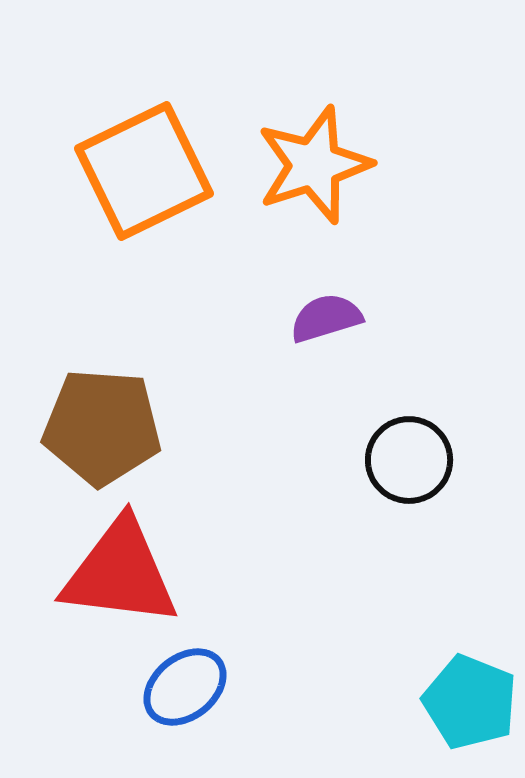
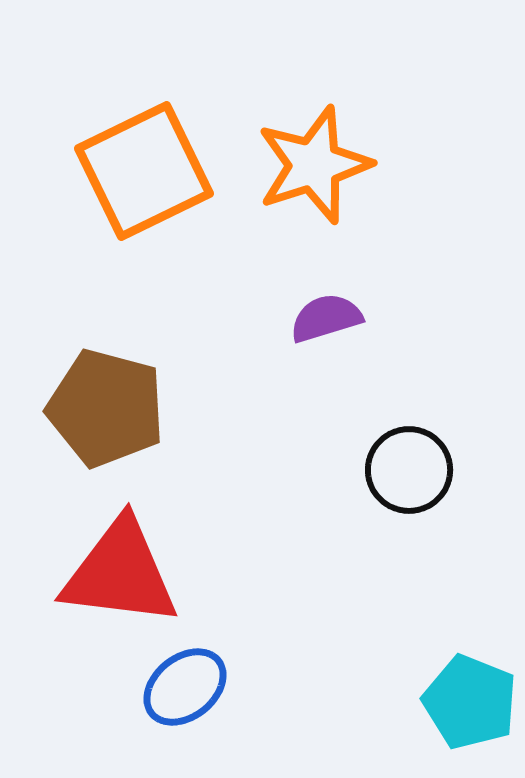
brown pentagon: moved 4 px right, 19 px up; rotated 11 degrees clockwise
black circle: moved 10 px down
